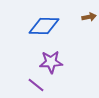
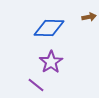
blue diamond: moved 5 px right, 2 px down
purple star: rotated 30 degrees counterclockwise
